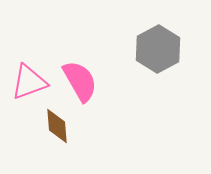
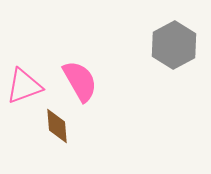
gray hexagon: moved 16 px right, 4 px up
pink triangle: moved 5 px left, 4 px down
